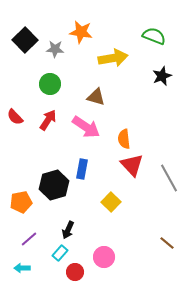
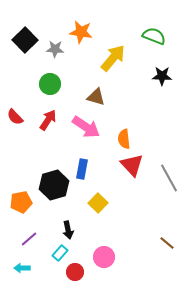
yellow arrow: rotated 40 degrees counterclockwise
black star: rotated 24 degrees clockwise
yellow square: moved 13 px left, 1 px down
black arrow: rotated 36 degrees counterclockwise
